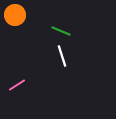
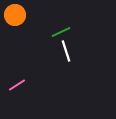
green line: moved 1 px down; rotated 48 degrees counterclockwise
white line: moved 4 px right, 5 px up
